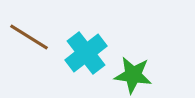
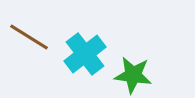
cyan cross: moved 1 px left, 1 px down
